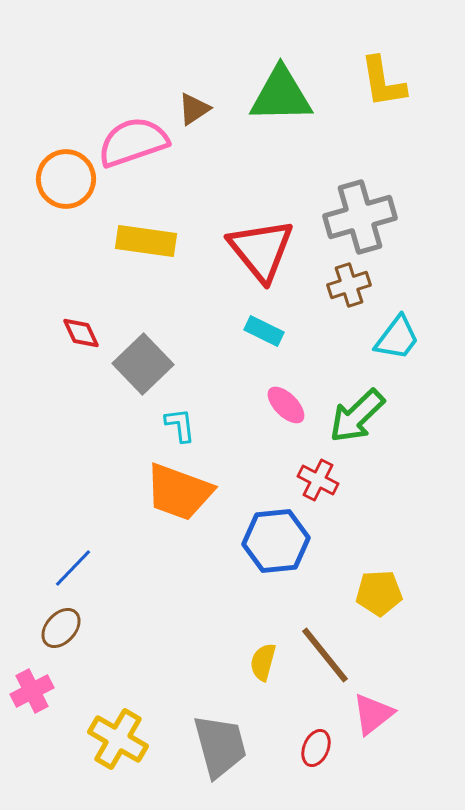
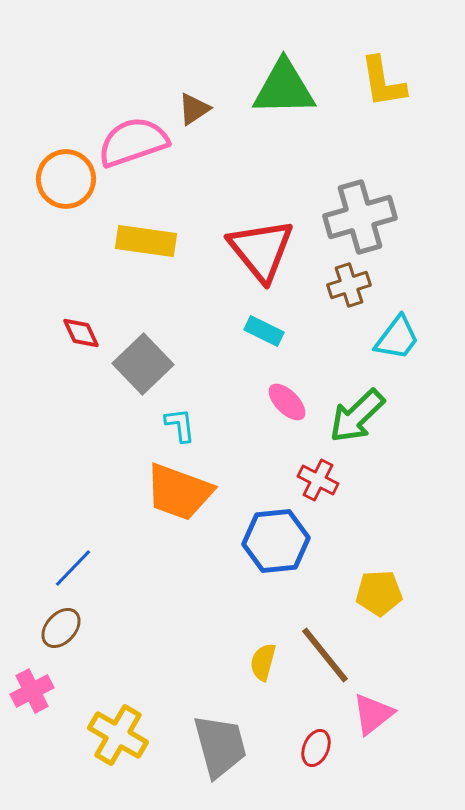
green triangle: moved 3 px right, 7 px up
pink ellipse: moved 1 px right, 3 px up
yellow cross: moved 4 px up
